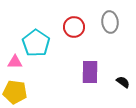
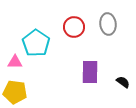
gray ellipse: moved 2 px left, 2 px down
